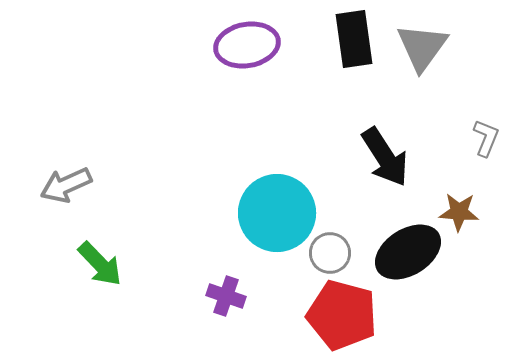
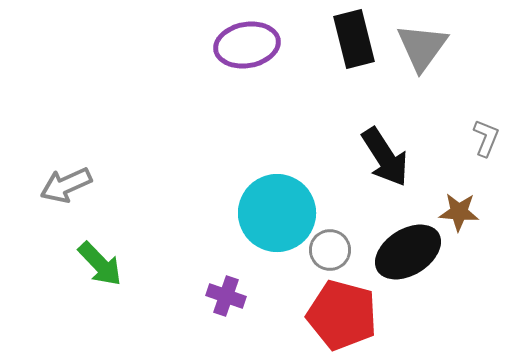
black rectangle: rotated 6 degrees counterclockwise
gray circle: moved 3 px up
